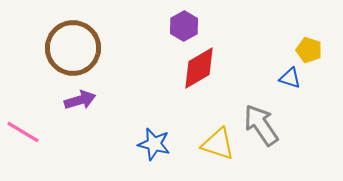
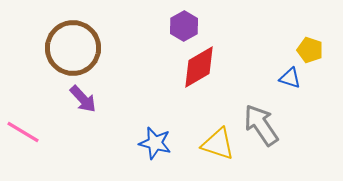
yellow pentagon: moved 1 px right
red diamond: moved 1 px up
purple arrow: moved 3 px right, 1 px up; rotated 64 degrees clockwise
blue star: moved 1 px right, 1 px up
